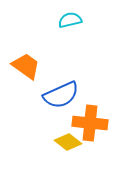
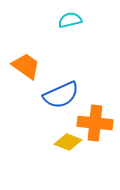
orange cross: moved 5 px right
yellow diamond: rotated 16 degrees counterclockwise
